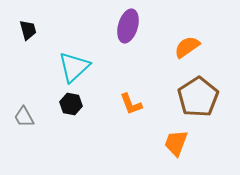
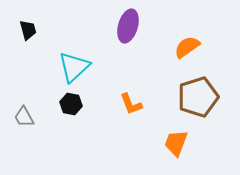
brown pentagon: rotated 15 degrees clockwise
